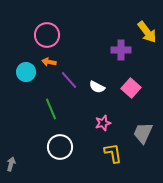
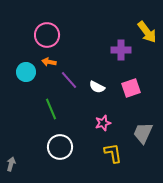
pink square: rotated 30 degrees clockwise
